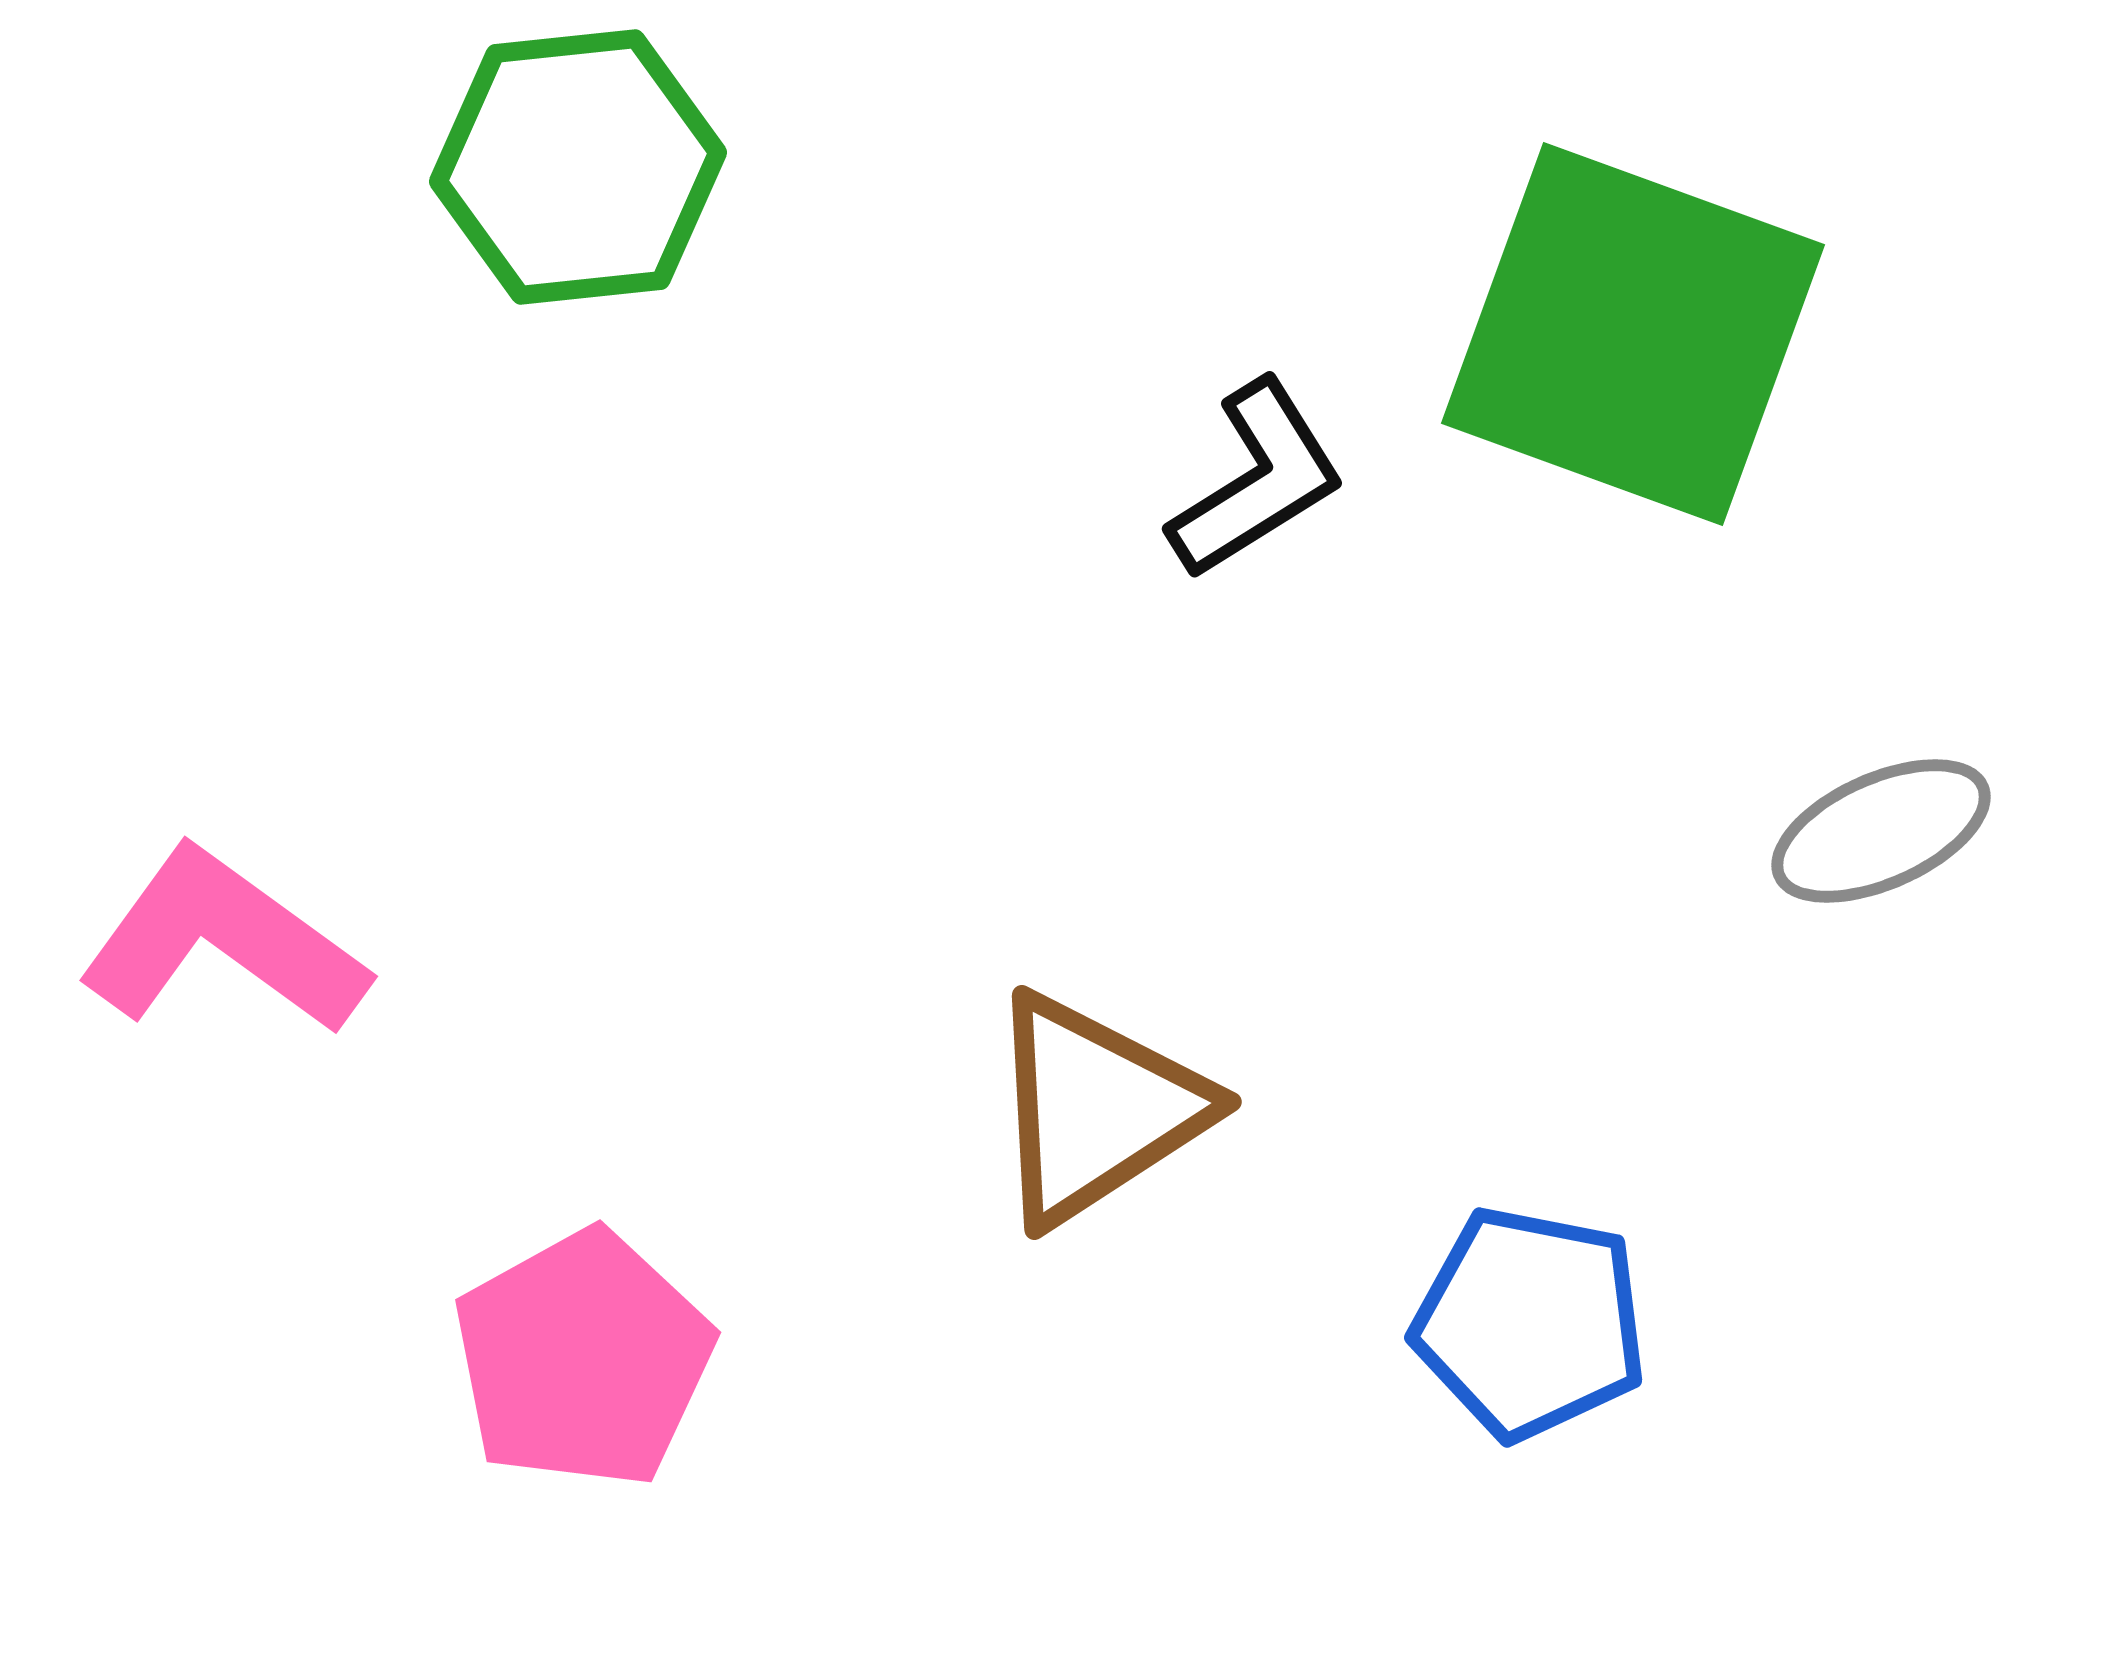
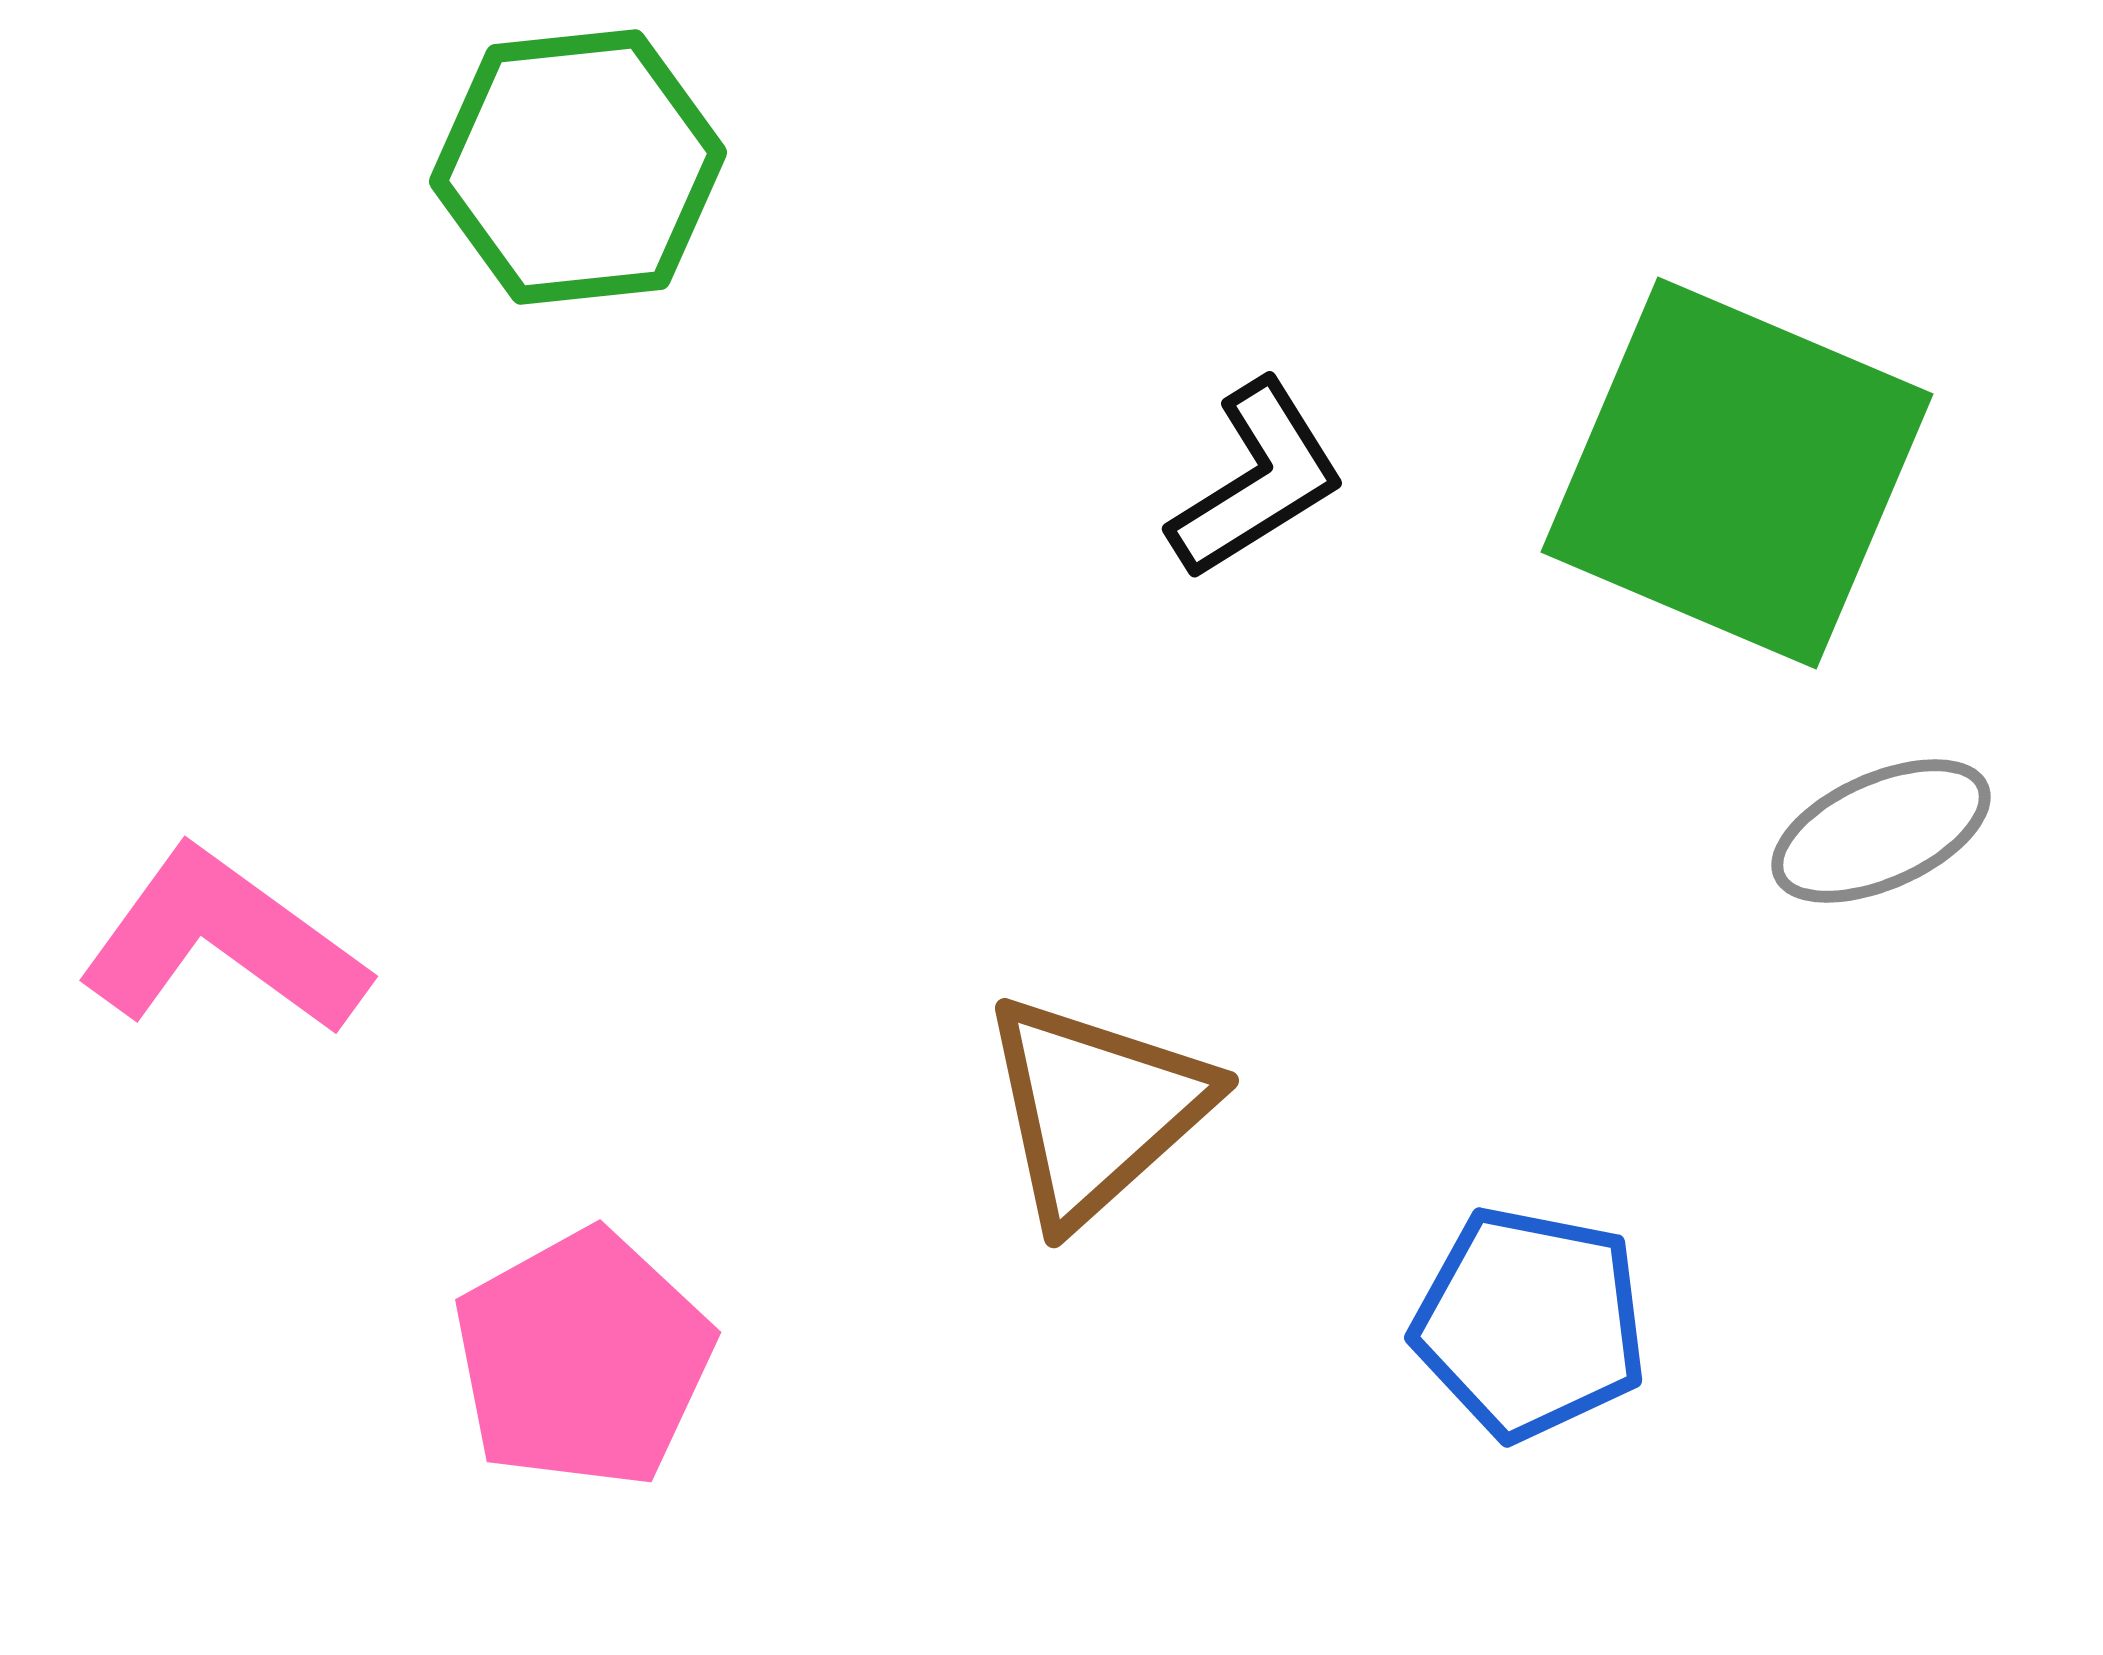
green square: moved 104 px right, 139 px down; rotated 3 degrees clockwise
brown triangle: rotated 9 degrees counterclockwise
